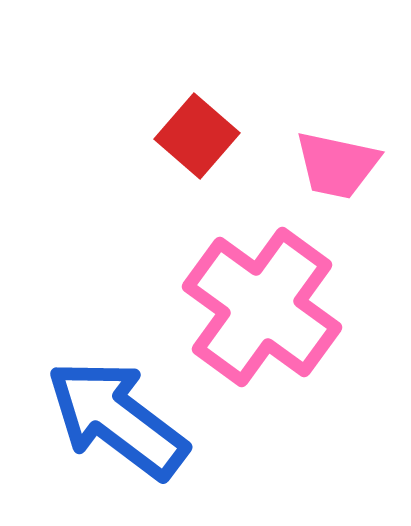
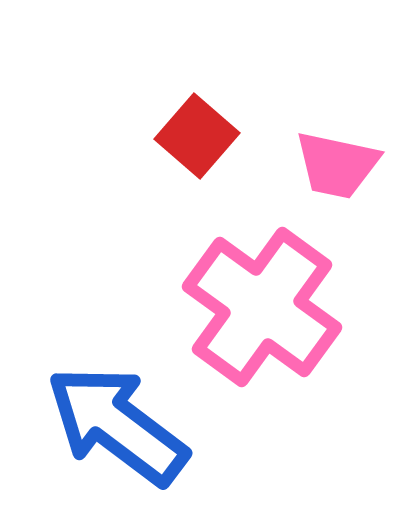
blue arrow: moved 6 px down
